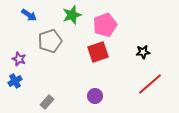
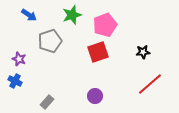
blue cross: rotated 32 degrees counterclockwise
